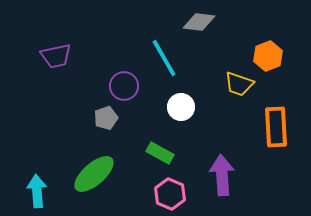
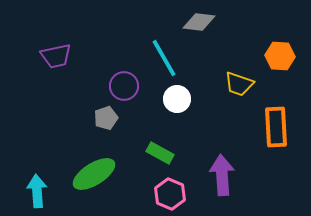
orange hexagon: moved 12 px right; rotated 24 degrees clockwise
white circle: moved 4 px left, 8 px up
green ellipse: rotated 9 degrees clockwise
